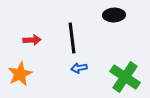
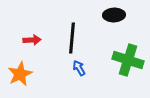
black line: rotated 12 degrees clockwise
blue arrow: rotated 70 degrees clockwise
green cross: moved 3 px right, 17 px up; rotated 16 degrees counterclockwise
